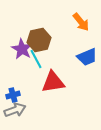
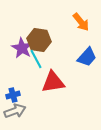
brown hexagon: rotated 20 degrees clockwise
purple star: moved 1 px up
blue trapezoid: rotated 25 degrees counterclockwise
gray arrow: moved 1 px down
